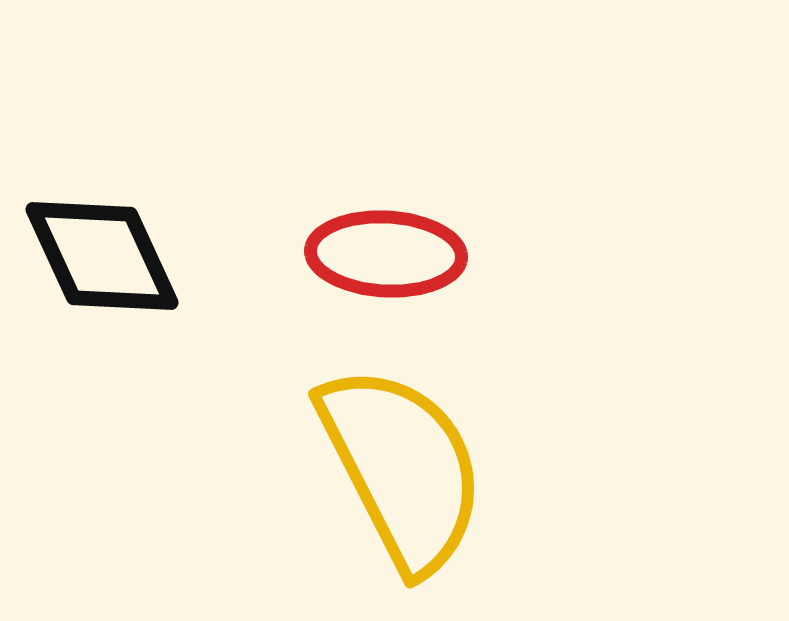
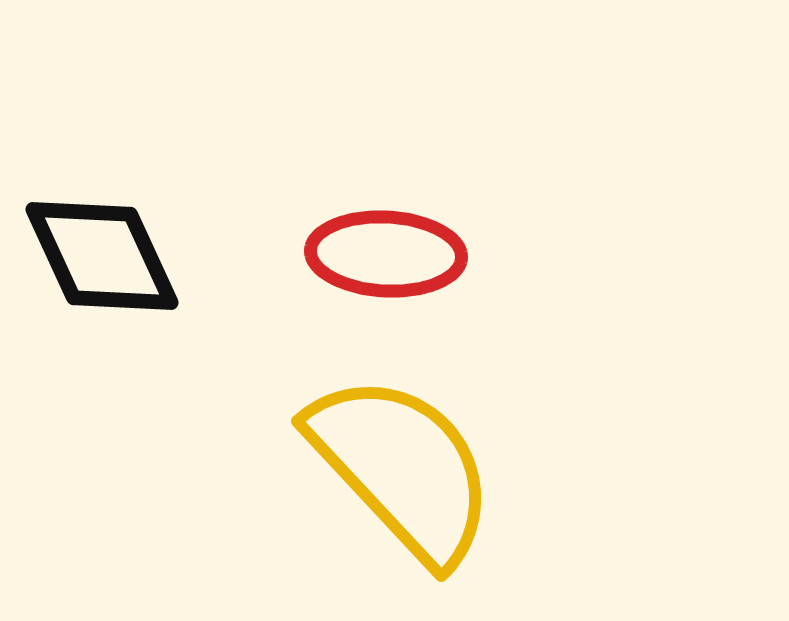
yellow semicircle: rotated 16 degrees counterclockwise
